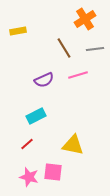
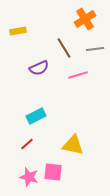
purple semicircle: moved 5 px left, 12 px up
